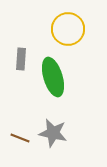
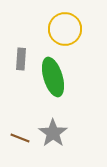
yellow circle: moved 3 px left
gray star: rotated 24 degrees clockwise
